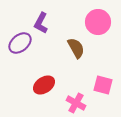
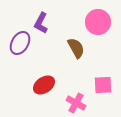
purple ellipse: rotated 20 degrees counterclockwise
pink square: rotated 18 degrees counterclockwise
